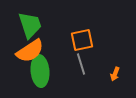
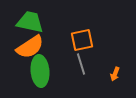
green trapezoid: moved 3 px up; rotated 60 degrees counterclockwise
orange semicircle: moved 4 px up
